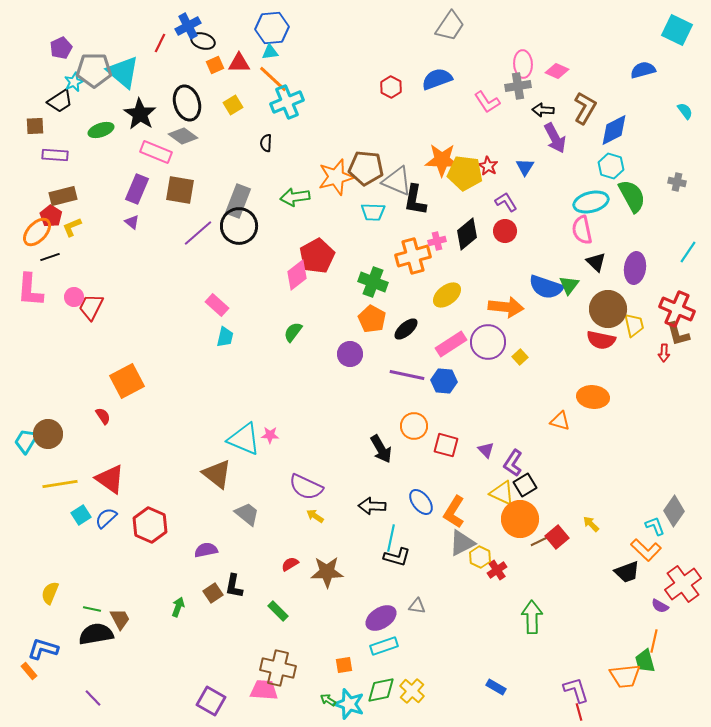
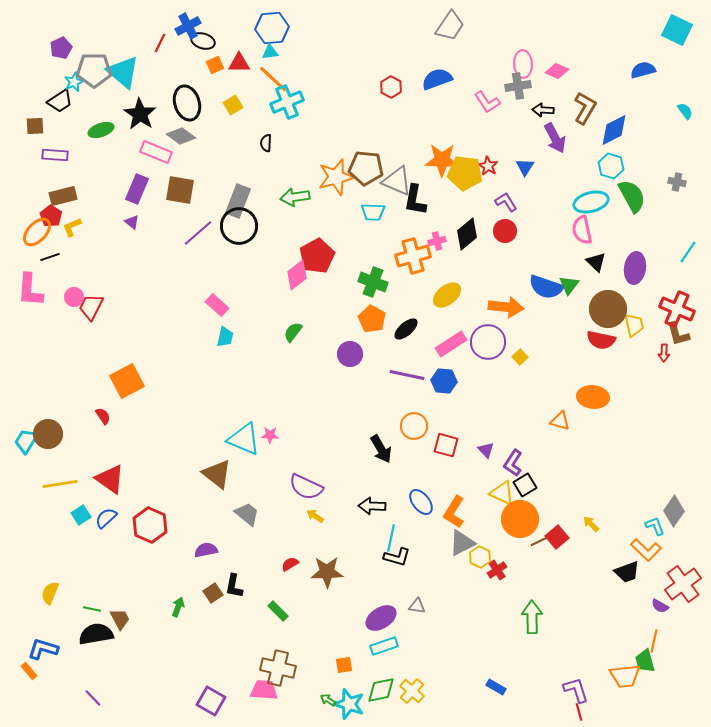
gray diamond at (183, 136): moved 2 px left
